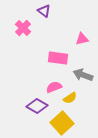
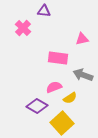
purple triangle: rotated 32 degrees counterclockwise
